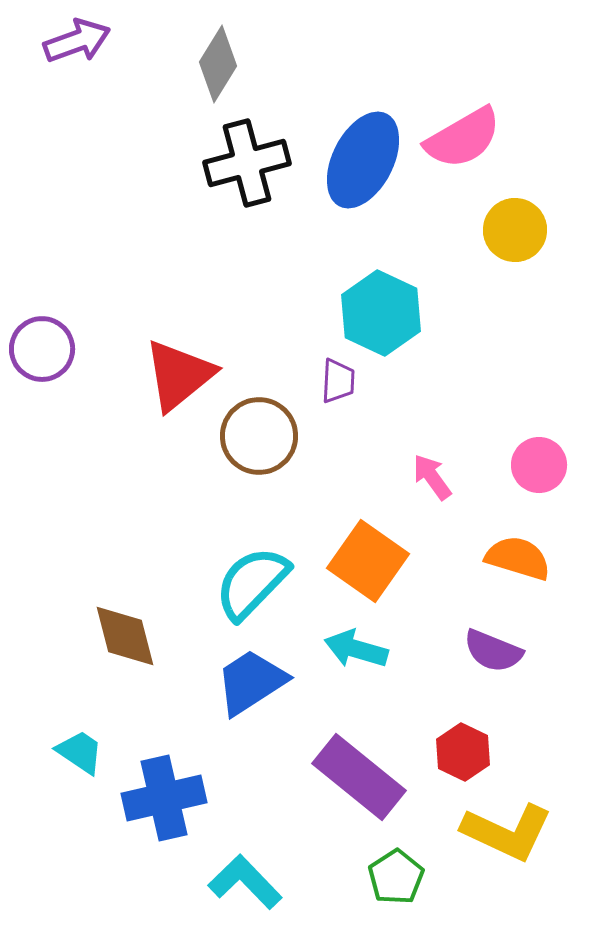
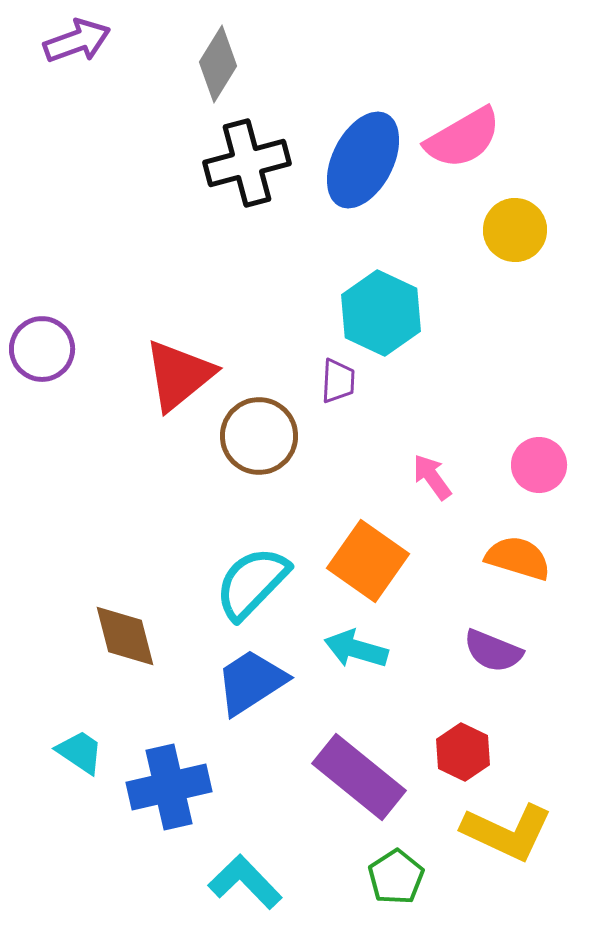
blue cross: moved 5 px right, 11 px up
